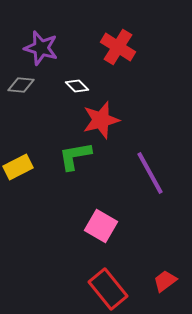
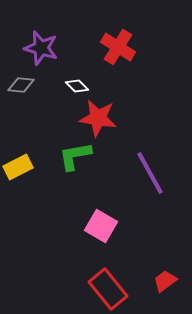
red star: moved 3 px left, 2 px up; rotated 24 degrees clockwise
